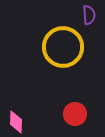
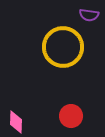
purple semicircle: rotated 102 degrees clockwise
red circle: moved 4 px left, 2 px down
